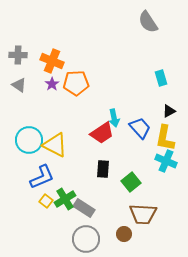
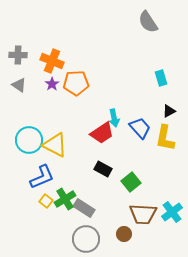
cyan cross: moved 6 px right, 51 px down; rotated 30 degrees clockwise
black rectangle: rotated 66 degrees counterclockwise
